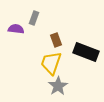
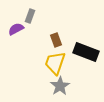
gray rectangle: moved 4 px left, 2 px up
purple semicircle: rotated 35 degrees counterclockwise
yellow trapezoid: moved 4 px right
gray star: moved 2 px right
